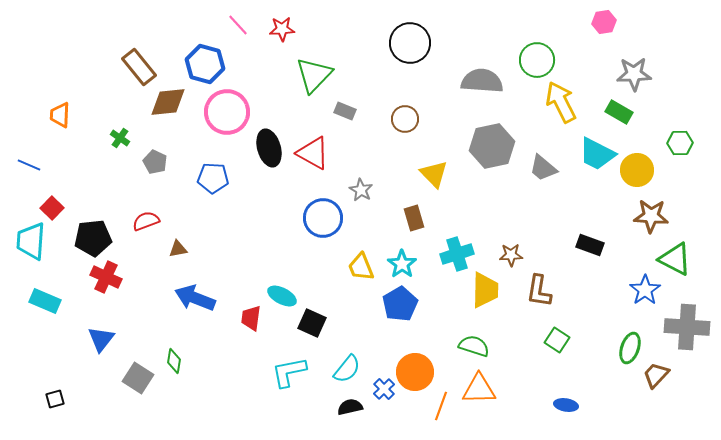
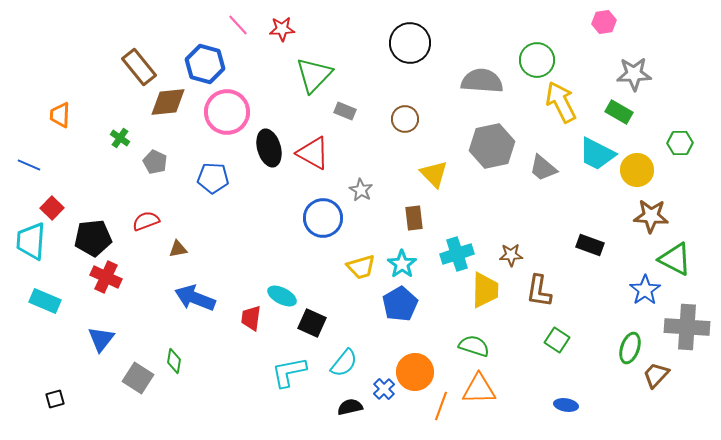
brown rectangle at (414, 218): rotated 10 degrees clockwise
yellow trapezoid at (361, 267): rotated 84 degrees counterclockwise
cyan semicircle at (347, 369): moved 3 px left, 6 px up
